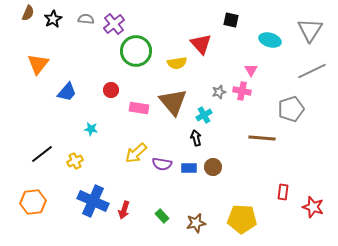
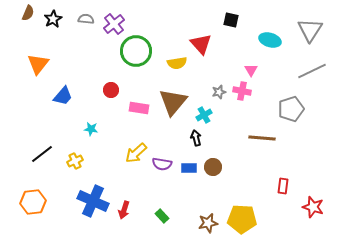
blue trapezoid: moved 4 px left, 4 px down
brown triangle: rotated 20 degrees clockwise
red rectangle: moved 6 px up
brown star: moved 12 px right
